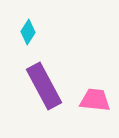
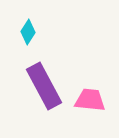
pink trapezoid: moved 5 px left
